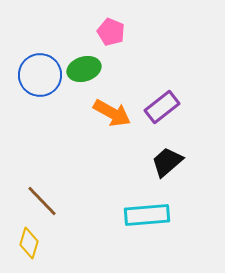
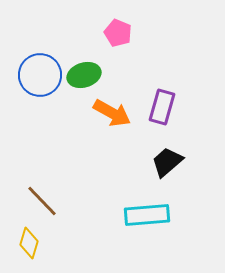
pink pentagon: moved 7 px right, 1 px down
green ellipse: moved 6 px down
purple rectangle: rotated 36 degrees counterclockwise
